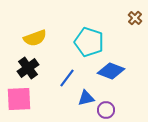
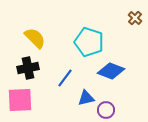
yellow semicircle: rotated 115 degrees counterclockwise
black cross: rotated 25 degrees clockwise
blue line: moved 2 px left
pink square: moved 1 px right, 1 px down
